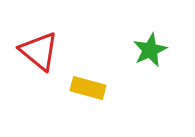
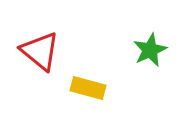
red triangle: moved 1 px right
